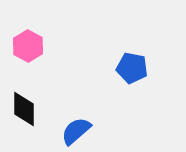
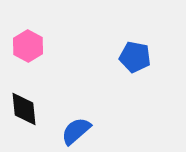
blue pentagon: moved 3 px right, 11 px up
black diamond: rotated 6 degrees counterclockwise
